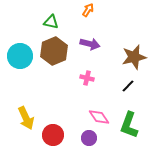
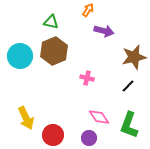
purple arrow: moved 14 px right, 13 px up
